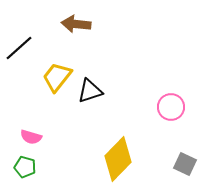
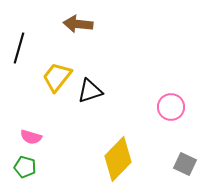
brown arrow: moved 2 px right
black line: rotated 32 degrees counterclockwise
